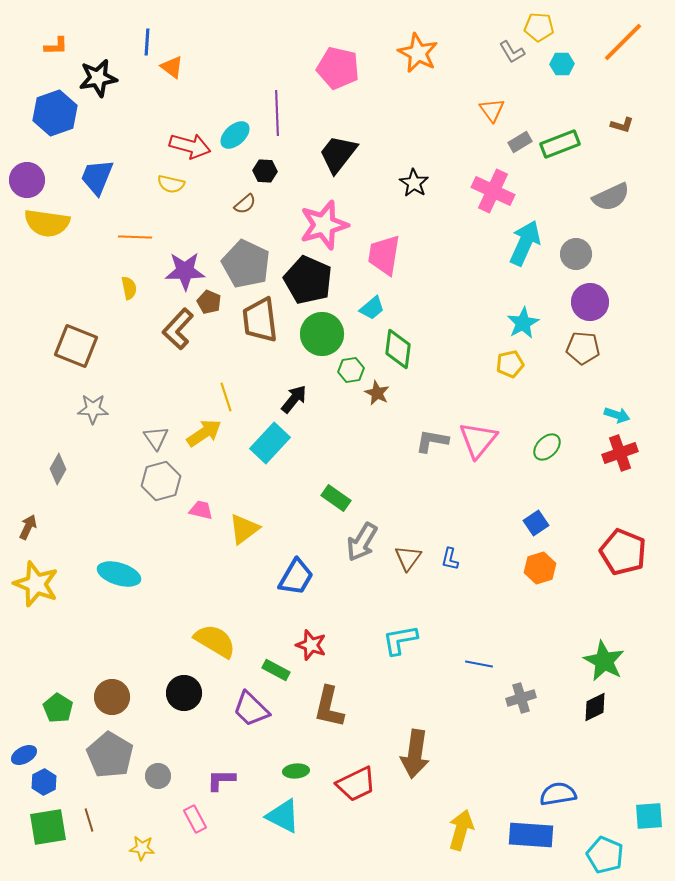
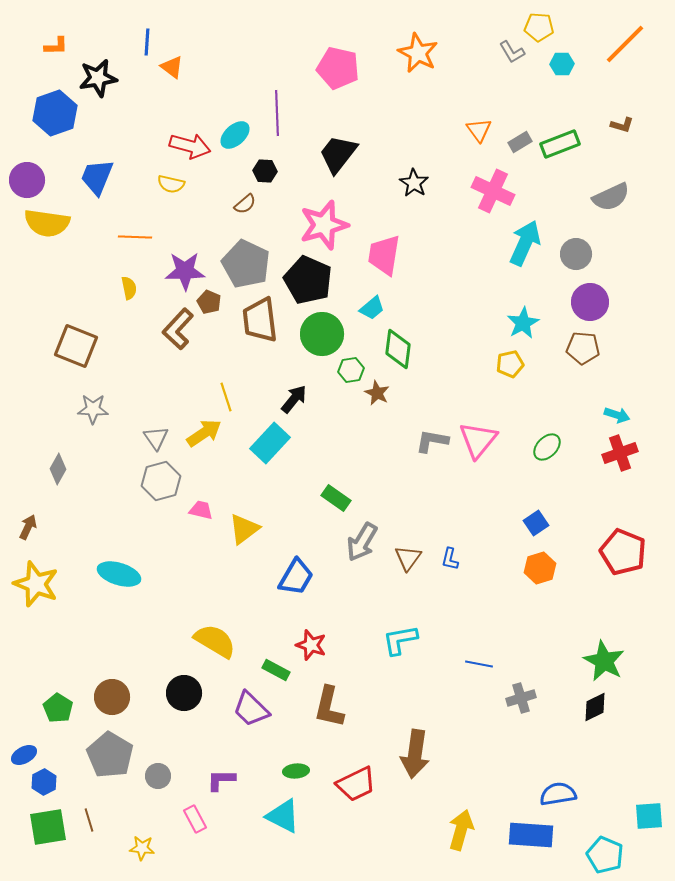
orange line at (623, 42): moved 2 px right, 2 px down
orange triangle at (492, 110): moved 13 px left, 20 px down
